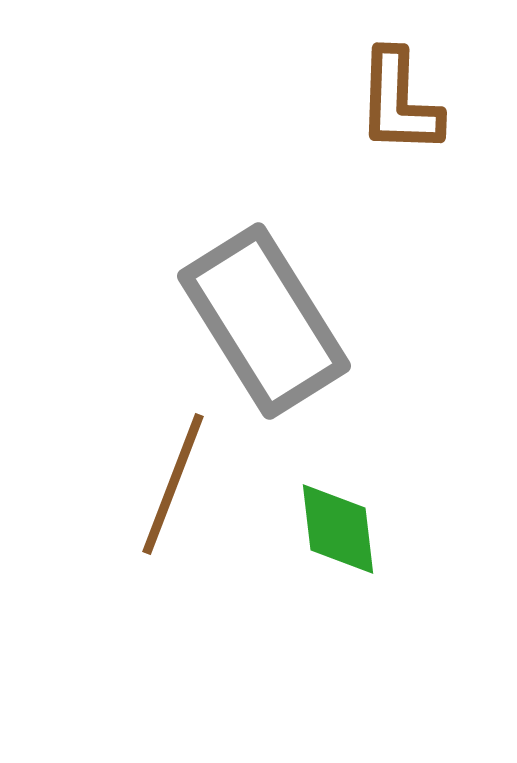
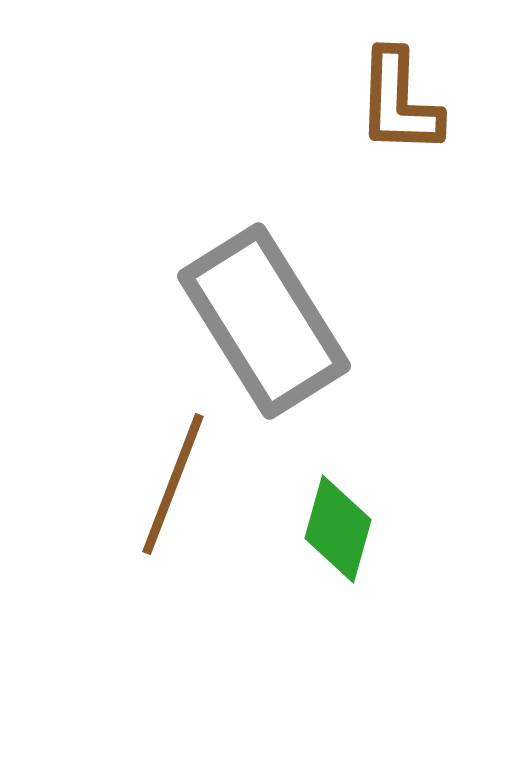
green diamond: rotated 22 degrees clockwise
